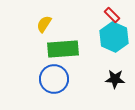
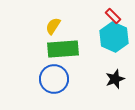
red rectangle: moved 1 px right, 1 px down
yellow semicircle: moved 9 px right, 2 px down
black star: rotated 24 degrees counterclockwise
